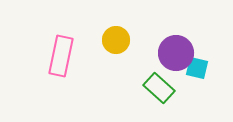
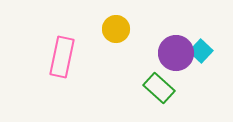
yellow circle: moved 11 px up
pink rectangle: moved 1 px right, 1 px down
cyan square: moved 4 px right, 17 px up; rotated 30 degrees clockwise
